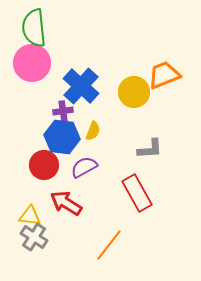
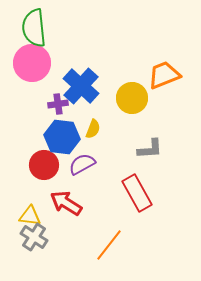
yellow circle: moved 2 px left, 6 px down
purple cross: moved 5 px left, 7 px up
yellow semicircle: moved 2 px up
purple semicircle: moved 2 px left, 3 px up
